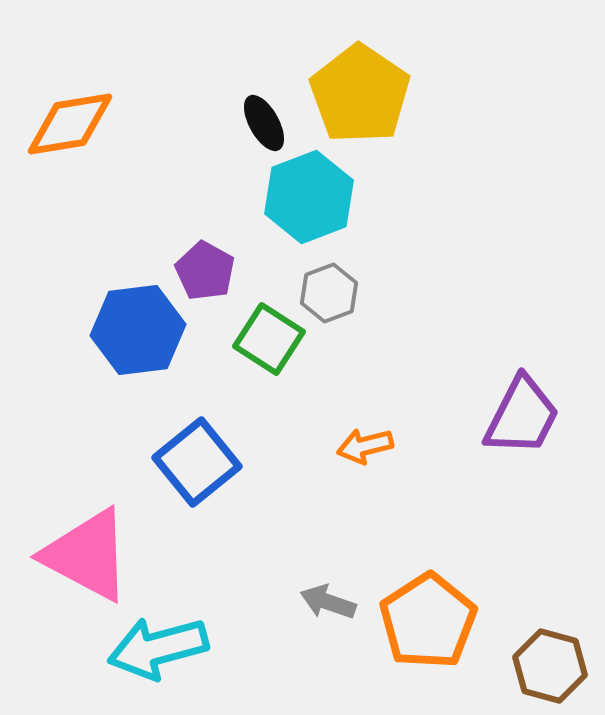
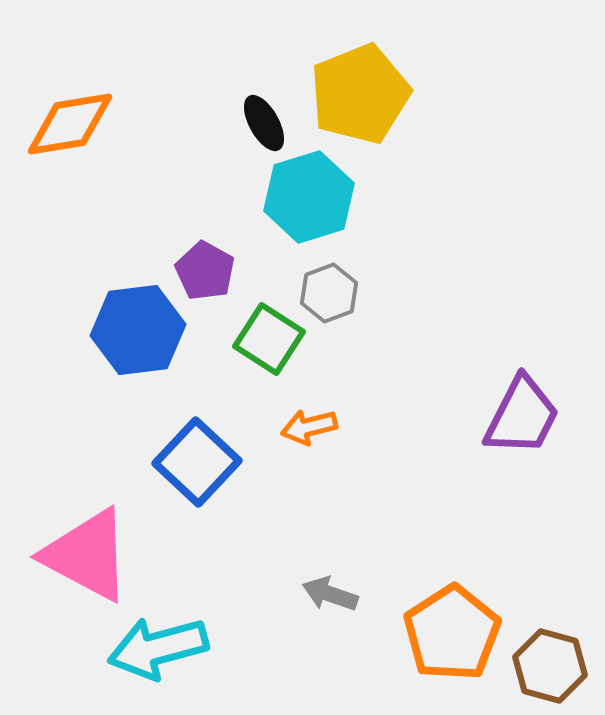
yellow pentagon: rotated 16 degrees clockwise
cyan hexagon: rotated 4 degrees clockwise
orange arrow: moved 56 px left, 19 px up
blue square: rotated 8 degrees counterclockwise
gray arrow: moved 2 px right, 8 px up
orange pentagon: moved 24 px right, 12 px down
